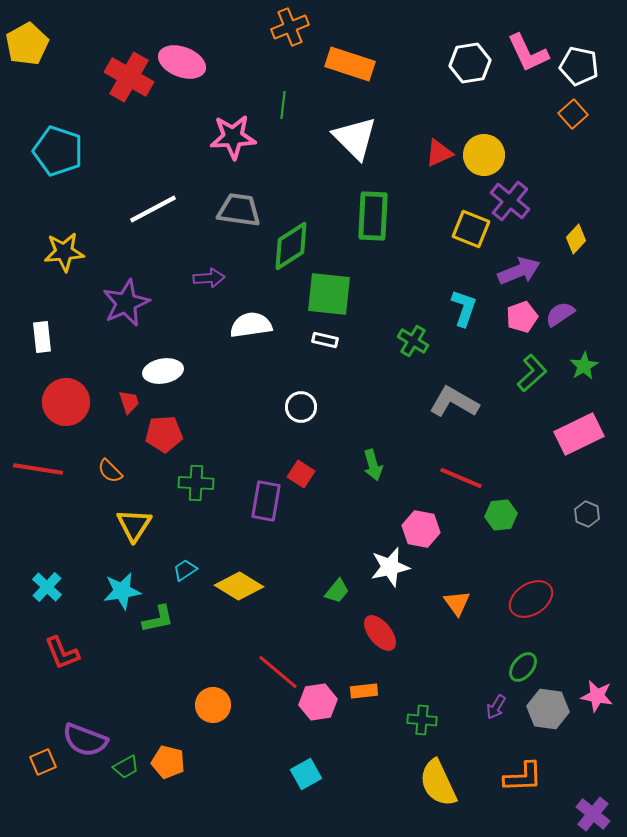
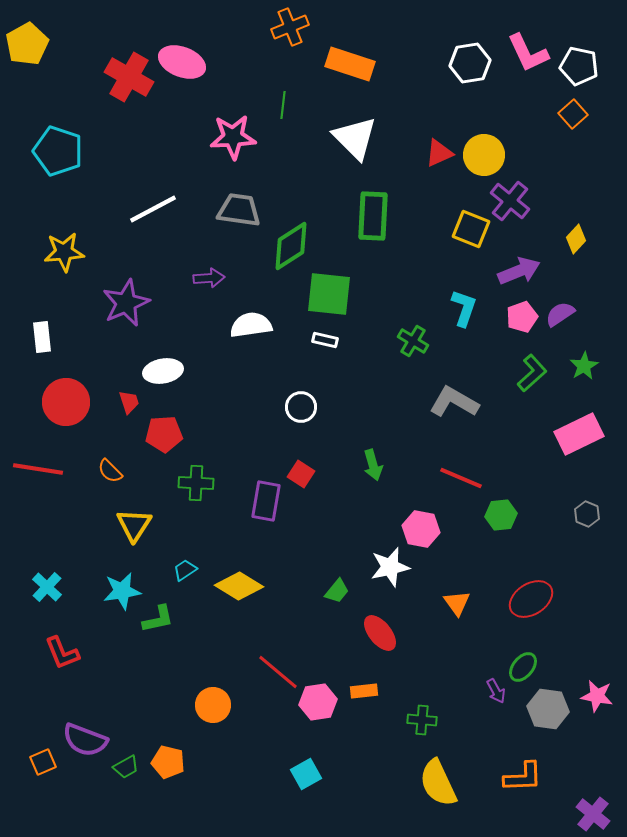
purple arrow at (496, 707): moved 16 px up; rotated 60 degrees counterclockwise
